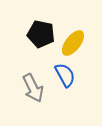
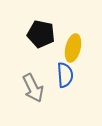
yellow ellipse: moved 5 px down; rotated 24 degrees counterclockwise
blue semicircle: rotated 25 degrees clockwise
